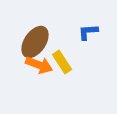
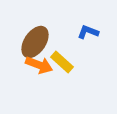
blue L-shape: rotated 25 degrees clockwise
yellow rectangle: rotated 15 degrees counterclockwise
